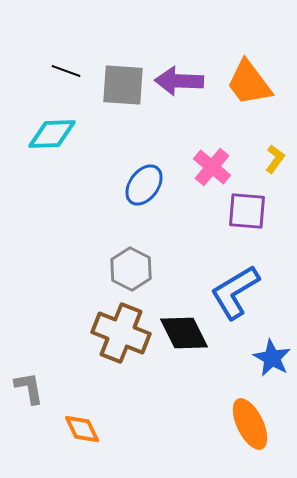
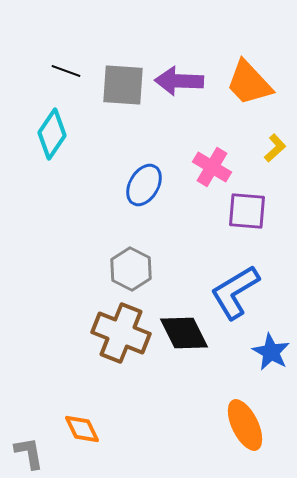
orange trapezoid: rotated 6 degrees counterclockwise
cyan diamond: rotated 54 degrees counterclockwise
yellow L-shape: moved 11 px up; rotated 12 degrees clockwise
pink cross: rotated 9 degrees counterclockwise
blue ellipse: rotated 6 degrees counterclockwise
blue star: moved 1 px left, 6 px up
gray L-shape: moved 65 px down
orange ellipse: moved 5 px left, 1 px down
